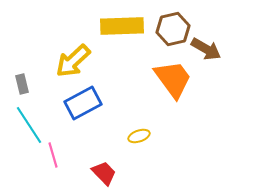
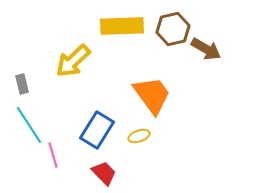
orange trapezoid: moved 21 px left, 16 px down
blue rectangle: moved 14 px right, 27 px down; rotated 30 degrees counterclockwise
